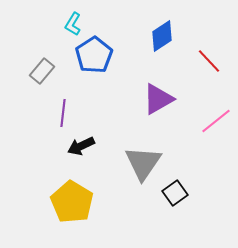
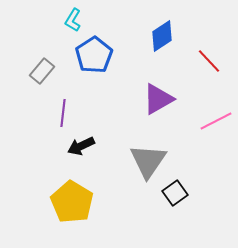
cyan L-shape: moved 4 px up
pink line: rotated 12 degrees clockwise
gray triangle: moved 5 px right, 2 px up
